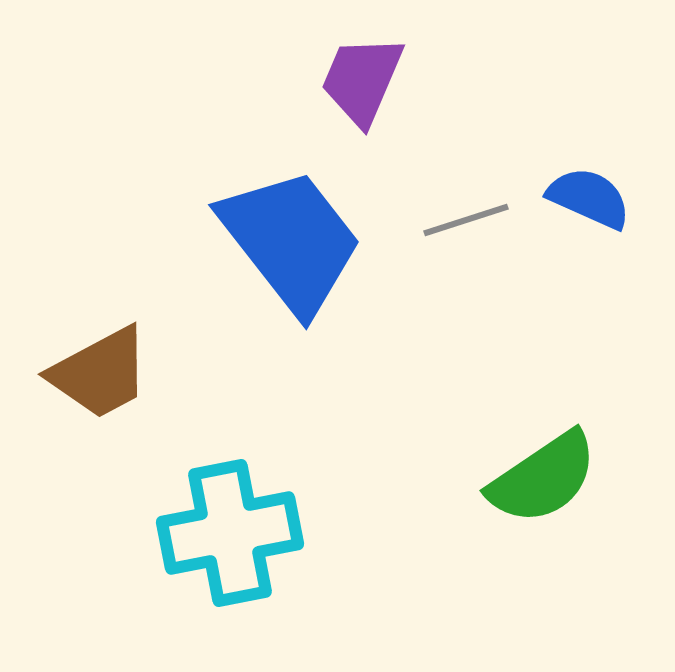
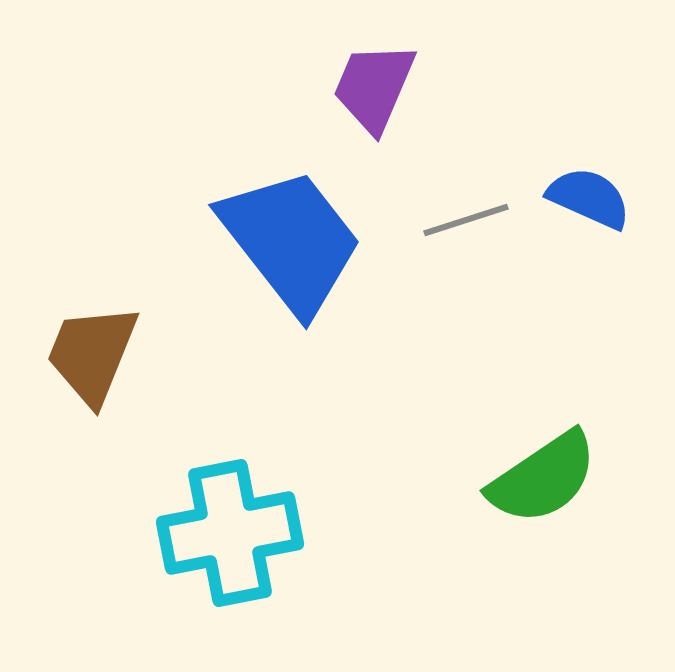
purple trapezoid: moved 12 px right, 7 px down
brown trapezoid: moved 8 px left, 19 px up; rotated 140 degrees clockwise
